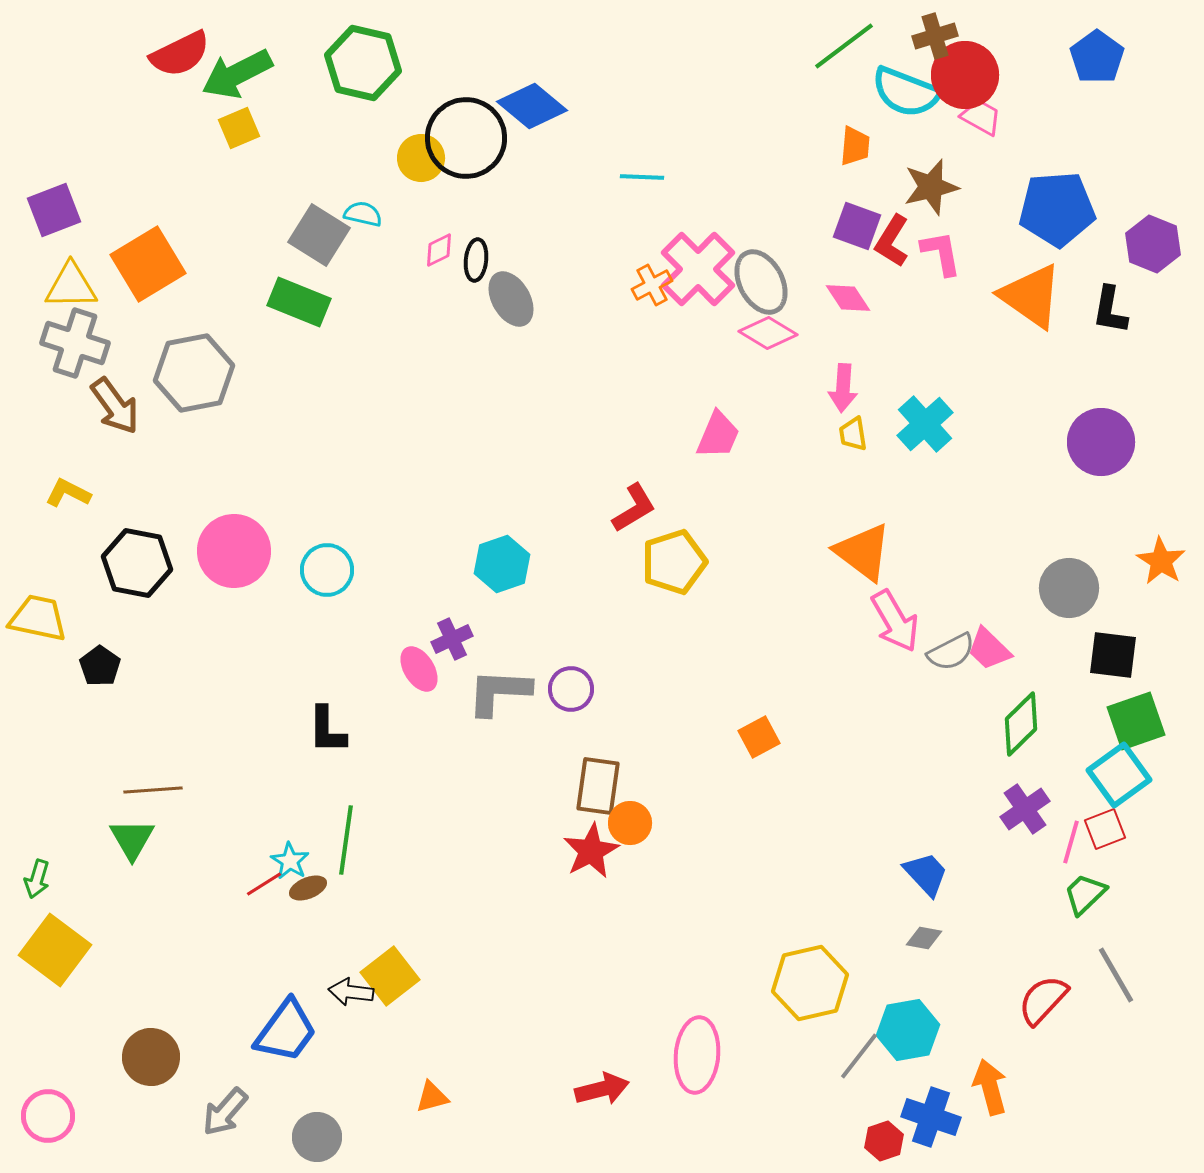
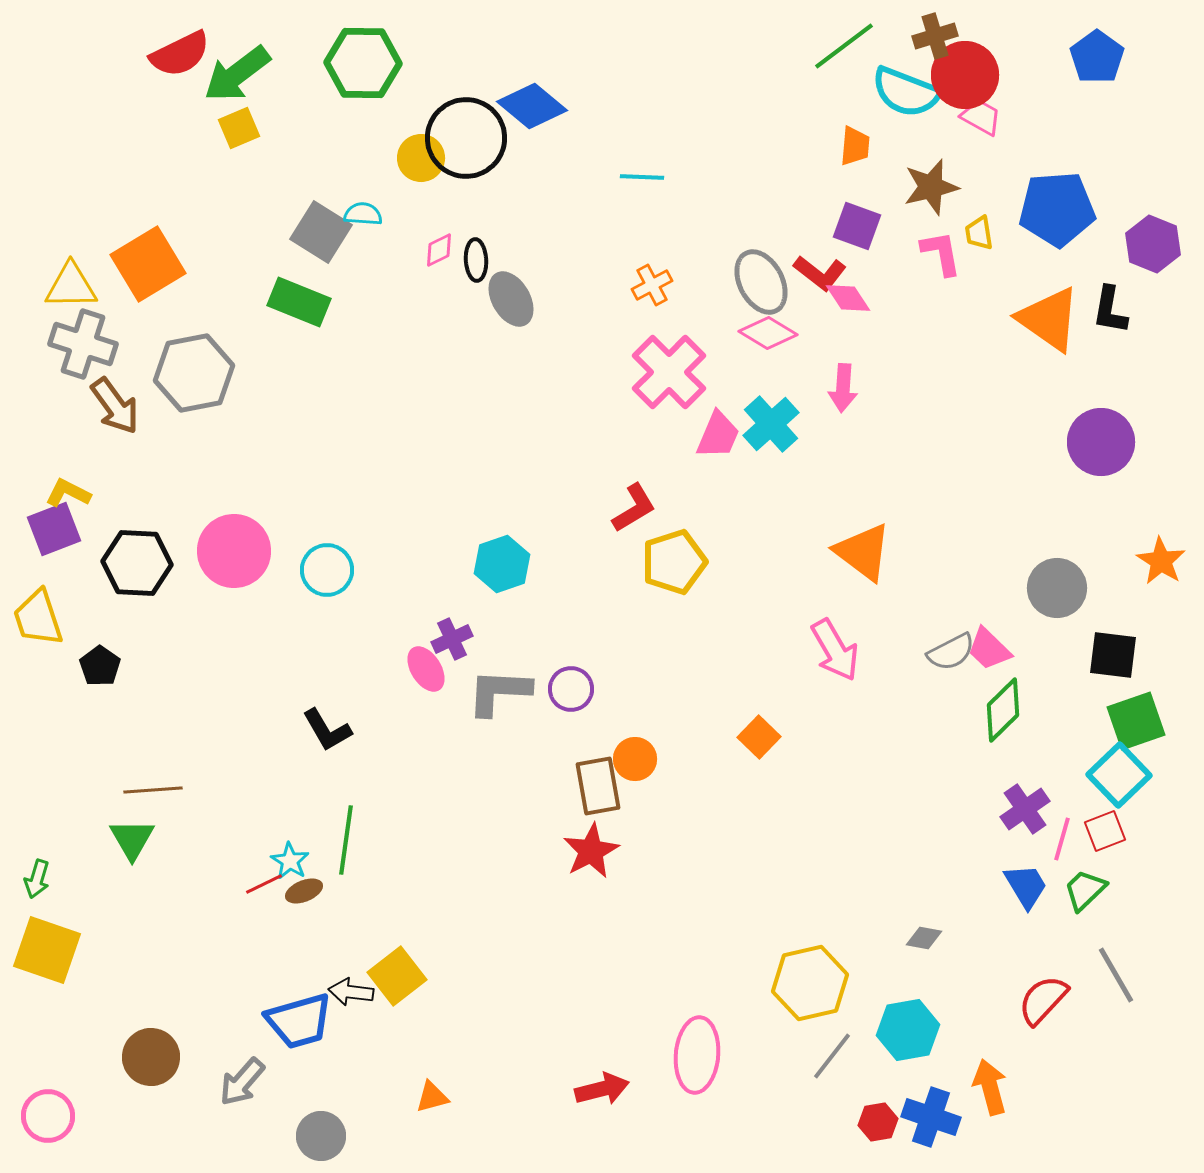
green hexagon at (363, 63): rotated 12 degrees counterclockwise
green arrow at (237, 74): rotated 10 degrees counterclockwise
purple square at (54, 210): moved 319 px down
cyan semicircle at (363, 214): rotated 9 degrees counterclockwise
gray square at (319, 235): moved 2 px right, 3 px up
red L-shape at (892, 241): moved 72 px left, 32 px down; rotated 84 degrees counterclockwise
black ellipse at (476, 260): rotated 9 degrees counterclockwise
pink cross at (698, 269): moved 29 px left, 103 px down
orange triangle at (1031, 296): moved 18 px right, 23 px down
gray cross at (75, 343): moved 8 px right, 1 px down
cyan cross at (925, 424): moved 154 px left
yellow trapezoid at (853, 434): moved 126 px right, 201 px up
black hexagon at (137, 563): rotated 8 degrees counterclockwise
gray circle at (1069, 588): moved 12 px left
yellow trapezoid at (38, 618): rotated 120 degrees counterclockwise
pink arrow at (895, 621): moved 60 px left, 29 px down
pink ellipse at (419, 669): moved 7 px right
green diamond at (1021, 724): moved 18 px left, 14 px up
black L-shape at (327, 730): rotated 30 degrees counterclockwise
orange square at (759, 737): rotated 18 degrees counterclockwise
cyan square at (1119, 775): rotated 8 degrees counterclockwise
brown rectangle at (598, 786): rotated 18 degrees counterclockwise
orange circle at (630, 823): moved 5 px right, 64 px up
red square at (1105, 829): moved 2 px down
pink line at (1071, 842): moved 9 px left, 3 px up
blue trapezoid at (926, 874): moved 100 px right, 12 px down; rotated 12 degrees clockwise
red line at (264, 884): rotated 6 degrees clockwise
brown ellipse at (308, 888): moved 4 px left, 3 px down
green trapezoid at (1085, 894): moved 4 px up
yellow square at (55, 950): moved 8 px left; rotated 18 degrees counterclockwise
yellow square at (390, 976): moved 7 px right
blue trapezoid at (286, 1031): moved 13 px right, 10 px up; rotated 38 degrees clockwise
gray line at (859, 1056): moved 27 px left
gray arrow at (225, 1112): moved 17 px right, 30 px up
gray circle at (317, 1137): moved 4 px right, 1 px up
red hexagon at (884, 1141): moved 6 px left, 19 px up; rotated 9 degrees clockwise
